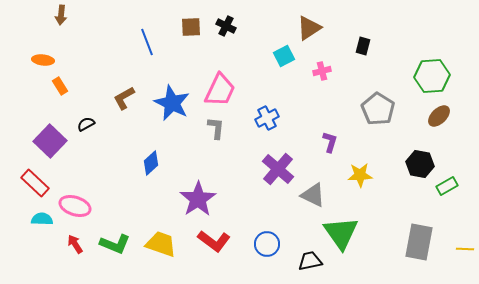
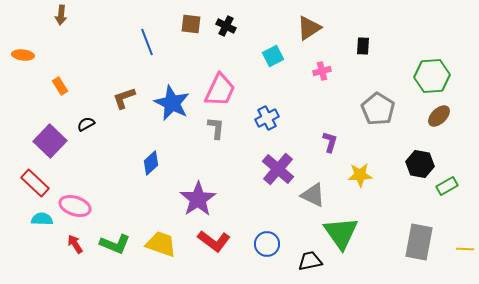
brown square: moved 3 px up; rotated 10 degrees clockwise
black rectangle: rotated 12 degrees counterclockwise
cyan square: moved 11 px left
orange ellipse: moved 20 px left, 5 px up
brown L-shape: rotated 10 degrees clockwise
